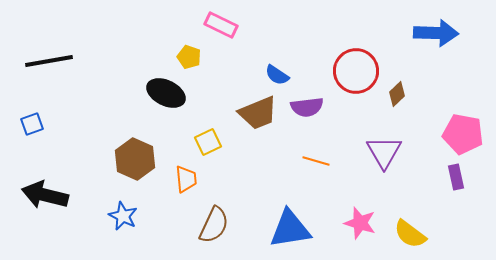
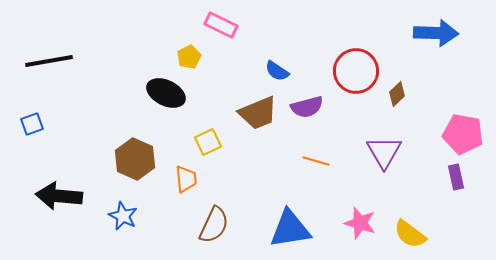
yellow pentagon: rotated 25 degrees clockwise
blue semicircle: moved 4 px up
purple semicircle: rotated 8 degrees counterclockwise
black arrow: moved 14 px right, 1 px down; rotated 9 degrees counterclockwise
